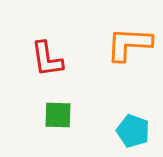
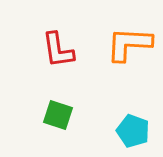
red L-shape: moved 11 px right, 9 px up
green square: rotated 16 degrees clockwise
